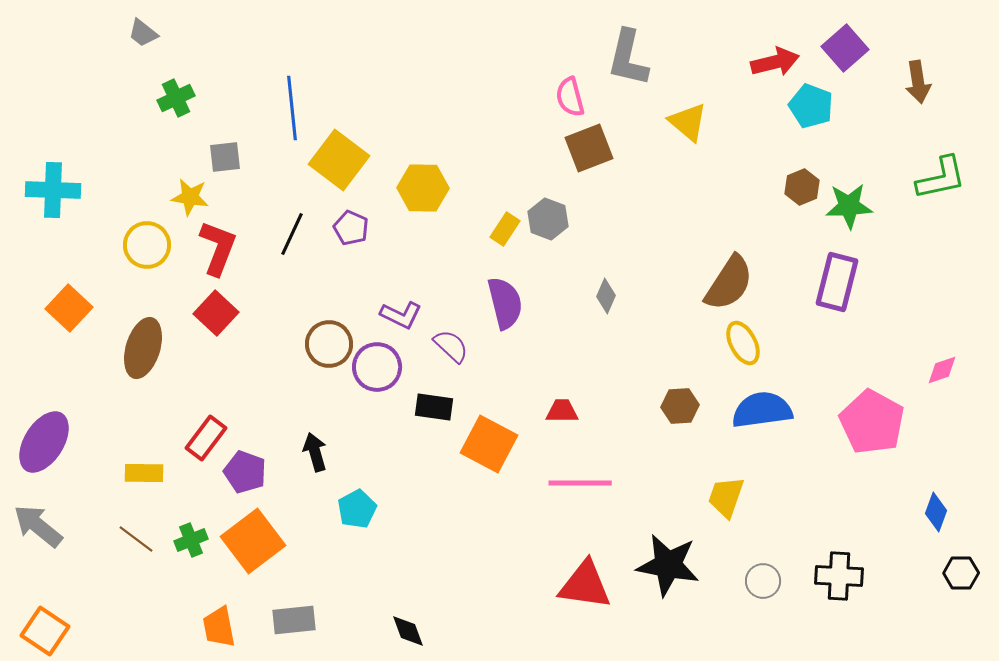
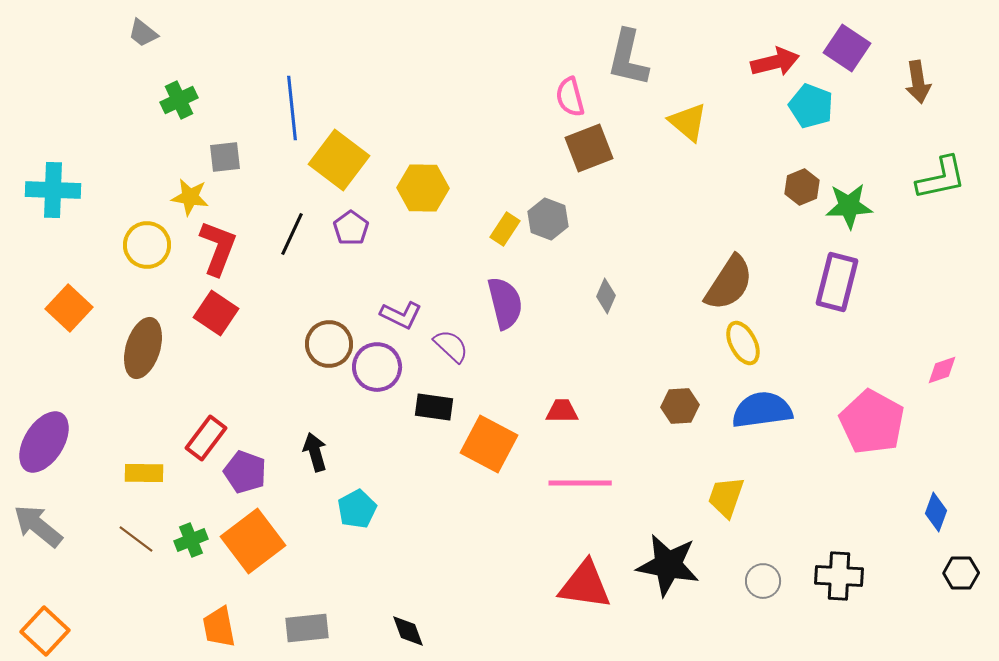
purple square at (845, 48): moved 2 px right; rotated 15 degrees counterclockwise
green cross at (176, 98): moved 3 px right, 2 px down
purple pentagon at (351, 228): rotated 12 degrees clockwise
red square at (216, 313): rotated 9 degrees counterclockwise
gray rectangle at (294, 620): moved 13 px right, 8 px down
orange square at (45, 631): rotated 9 degrees clockwise
